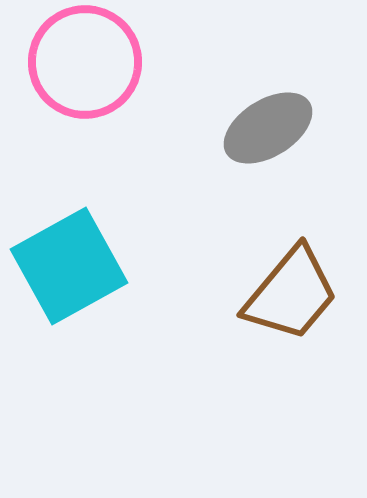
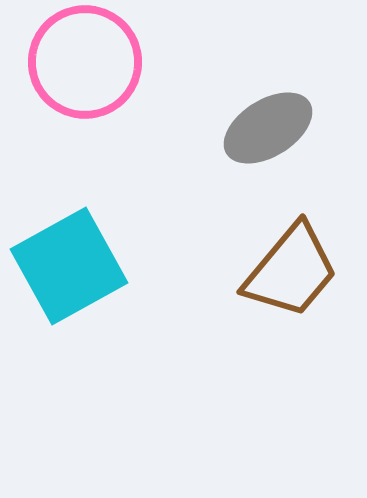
brown trapezoid: moved 23 px up
